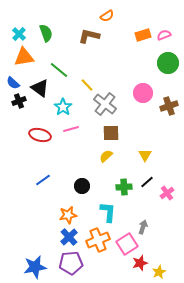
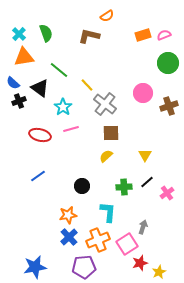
blue line: moved 5 px left, 4 px up
purple pentagon: moved 13 px right, 4 px down
